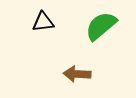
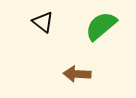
black triangle: rotated 45 degrees clockwise
